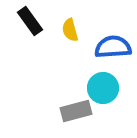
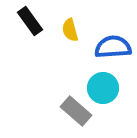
gray rectangle: rotated 56 degrees clockwise
